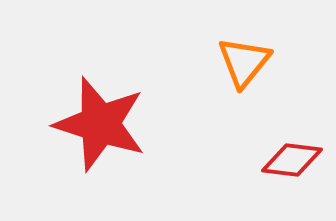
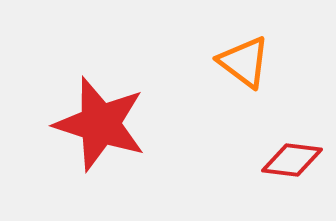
orange triangle: rotated 32 degrees counterclockwise
